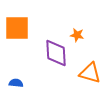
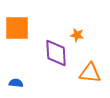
orange triangle: rotated 10 degrees counterclockwise
